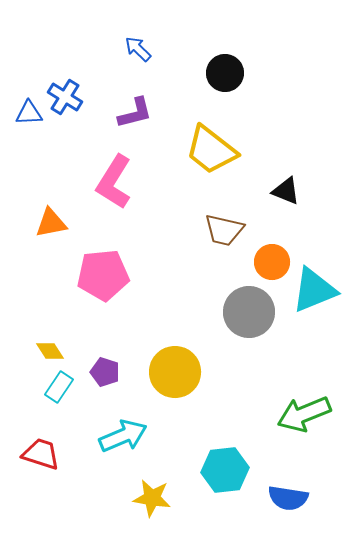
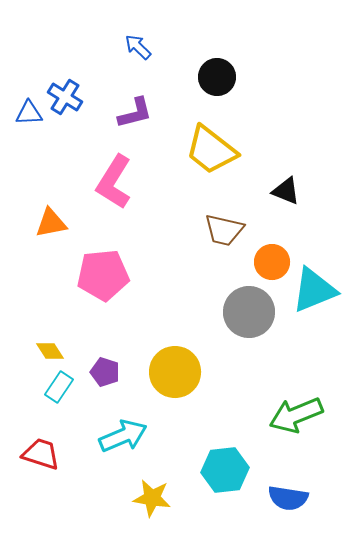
blue arrow: moved 2 px up
black circle: moved 8 px left, 4 px down
green arrow: moved 8 px left, 1 px down
